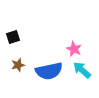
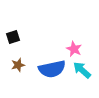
blue semicircle: moved 3 px right, 2 px up
